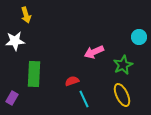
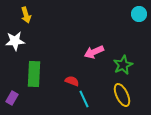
cyan circle: moved 23 px up
red semicircle: rotated 40 degrees clockwise
